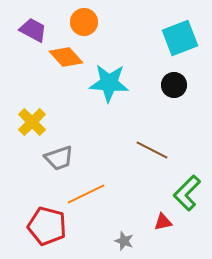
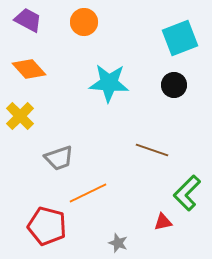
purple trapezoid: moved 5 px left, 10 px up
orange diamond: moved 37 px left, 12 px down
yellow cross: moved 12 px left, 6 px up
brown line: rotated 8 degrees counterclockwise
orange line: moved 2 px right, 1 px up
gray star: moved 6 px left, 2 px down
